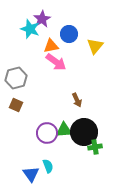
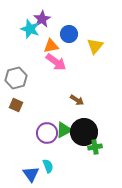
brown arrow: rotated 32 degrees counterclockwise
green triangle: rotated 24 degrees counterclockwise
